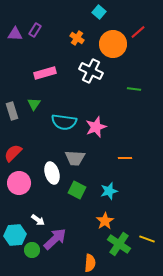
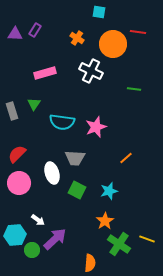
cyan square: rotated 32 degrees counterclockwise
red line: rotated 49 degrees clockwise
cyan semicircle: moved 2 px left
red semicircle: moved 4 px right, 1 px down
orange line: moved 1 px right; rotated 40 degrees counterclockwise
